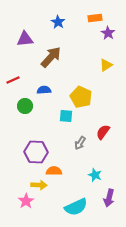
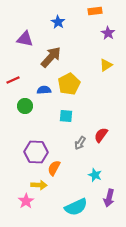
orange rectangle: moved 7 px up
purple triangle: rotated 18 degrees clockwise
yellow pentagon: moved 12 px left, 13 px up; rotated 20 degrees clockwise
red semicircle: moved 2 px left, 3 px down
orange semicircle: moved 3 px up; rotated 63 degrees counterclockwise
